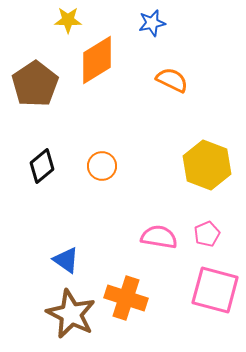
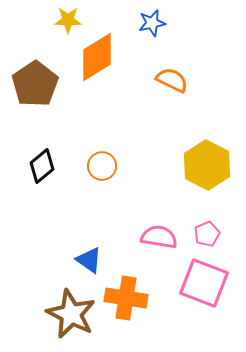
orange diamond: moved 3 px up
yellow hexagon: rotated 6 degrees clockwise
blue triangle: moved 23 px right
pink square: moved 11 px left, 7 px up; rotated 6 degrees clockwise
orange cross: rotated 9 degrees counterclockwise
